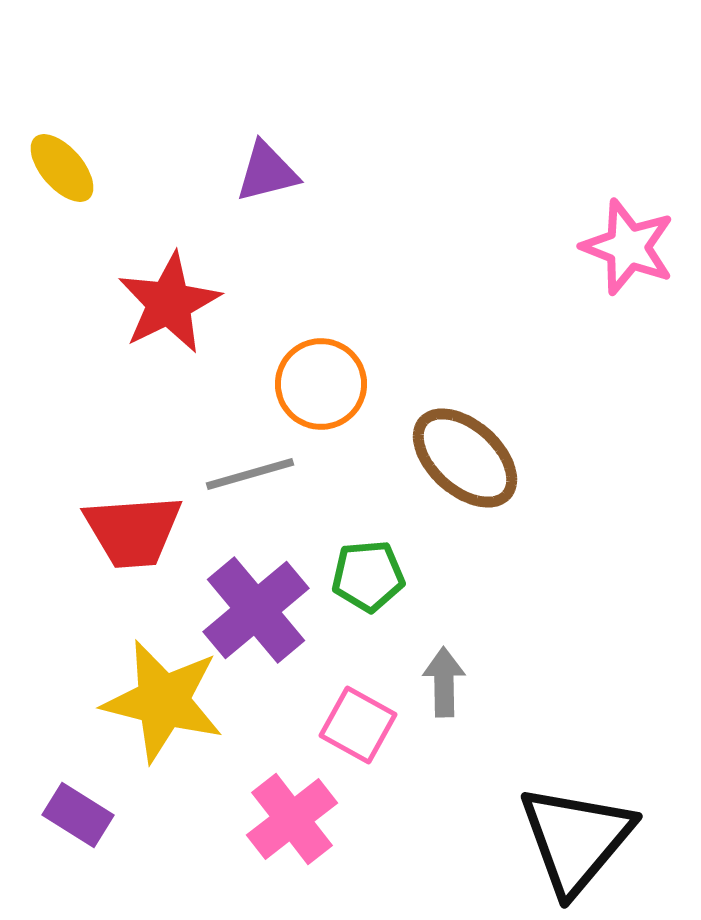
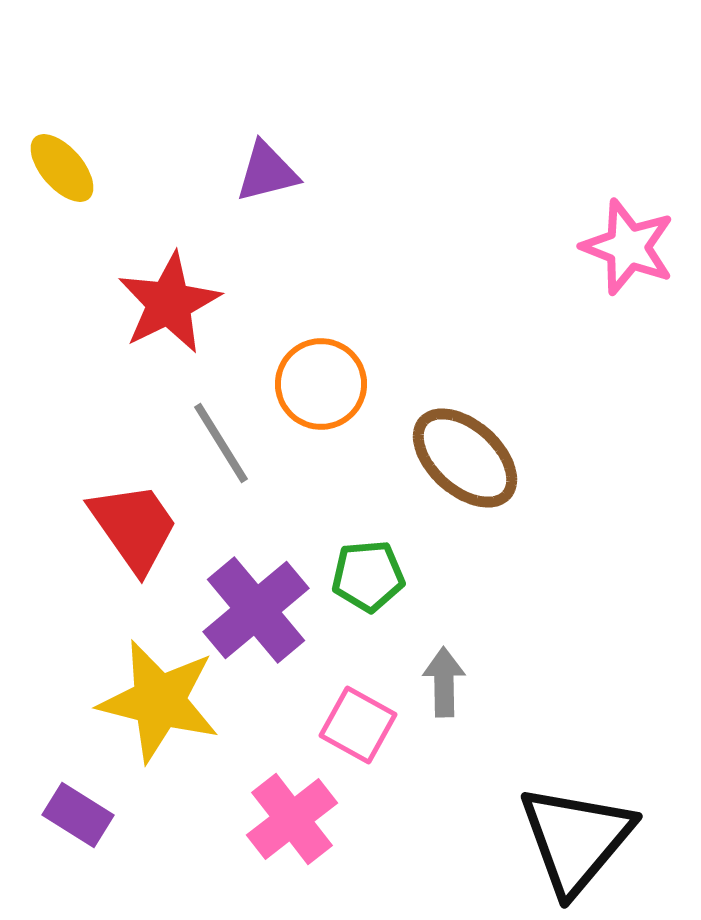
gray line: moved 29 px left, 31 px up; rotated 74 degrees clockwise
red trapezoid: moved 1 px right, 4 px up; rotated 121 degrees counterclockwise
yellow star: moved 4 px left
